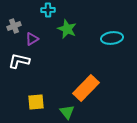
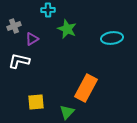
orange rectangle: rotated 16 degrees counterclockwise
green triangle: rotated 21 degrees clockwise
